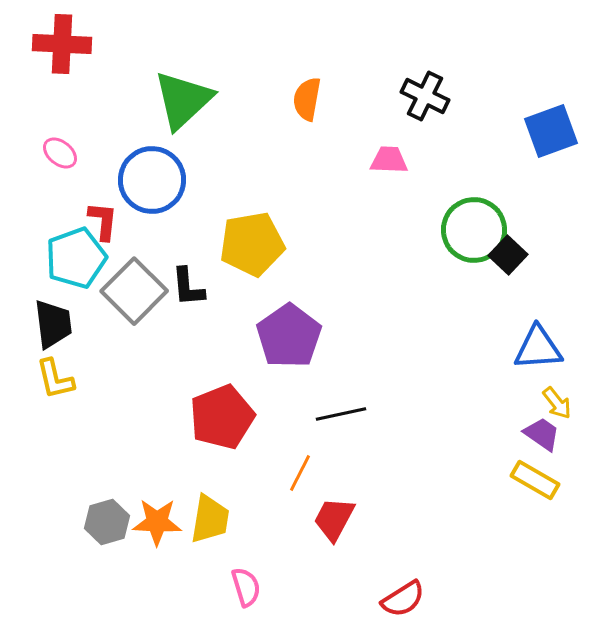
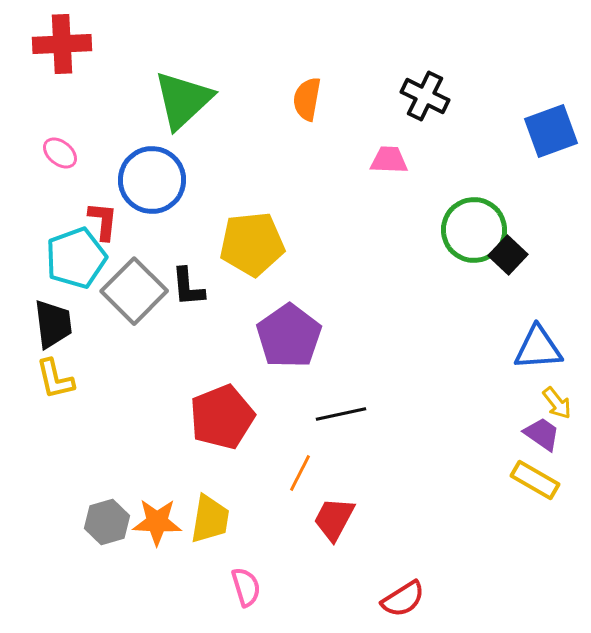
red cross: rotated 6 degrees counterclockwise
yellow pentagon: rotated 4 degrees clockwise
